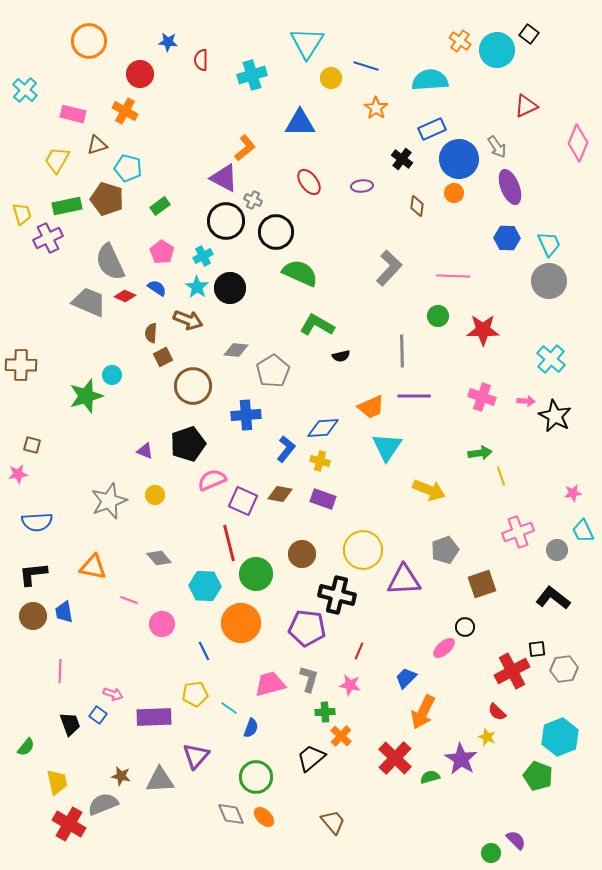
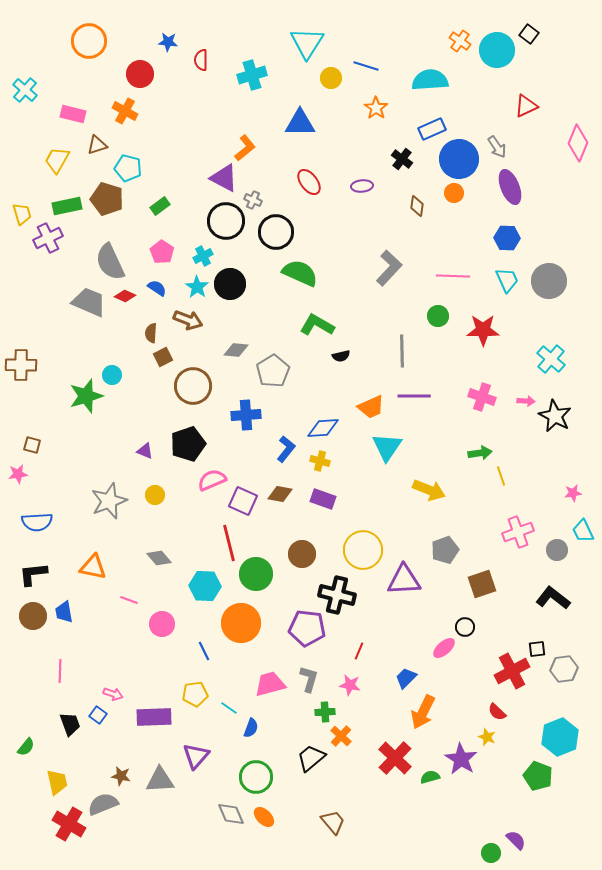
cyan trapezoid at (549, 244): moved 42 px left, 36 px down
black circle at (230, 288): moved 4 px up
